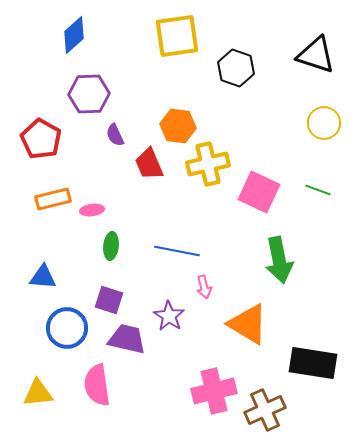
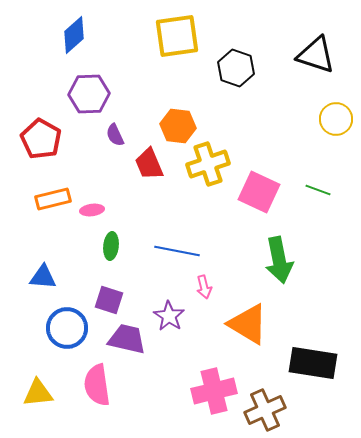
yellow circle: moved 12 px right, 4 px up
yellow cross: rotated 6 degrees counterclockwise
